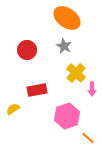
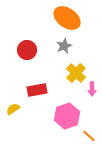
gray star: rotated 21 degrees clockwise
orange line: moved 1 px right, 2 px up
